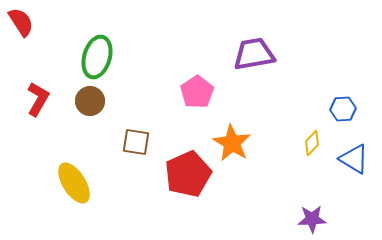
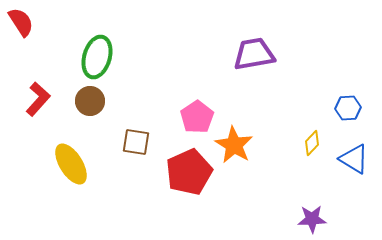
pink pentagon: moved 25 px down
red L-shape: rotated 12 degrees clockwise
blue hexagon: moved 5 px right, 1 px up
orange star: moved 2 px right, 2 px down
red pentagon: moved 1 px right, 2 px up
yellow ellipse: moved 3 px left, 19 px up
